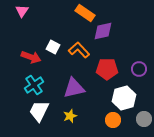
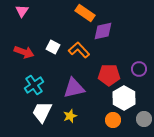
red arrow: moved 7 px left, 5 px up
red pentagon: moved 2 px right, 6 px down
white hexagon: rotated 15 degrees counterclockwise
white trapezoid: moved 3 px right, 1 px down
